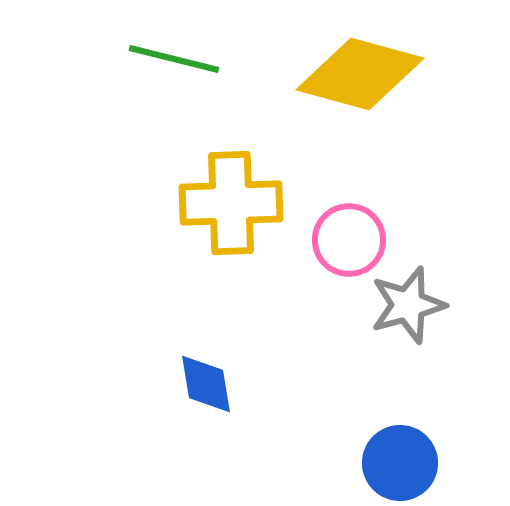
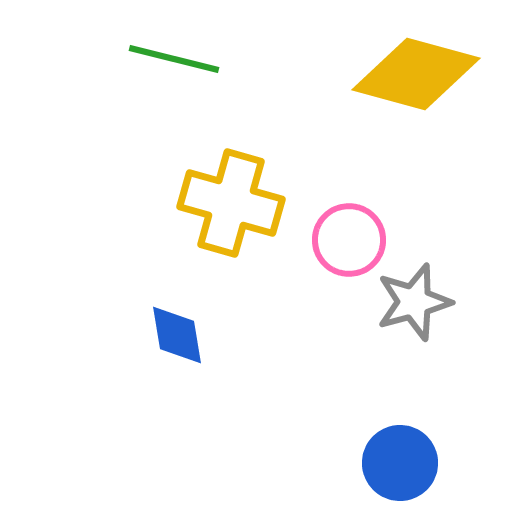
yellow diamond: moved 56 px right
yellow cross: rotated 18 degrees clockwise
gray star: moved 6 px right, 3 px up
blue diamond: moved 29 px left, 49 px up
